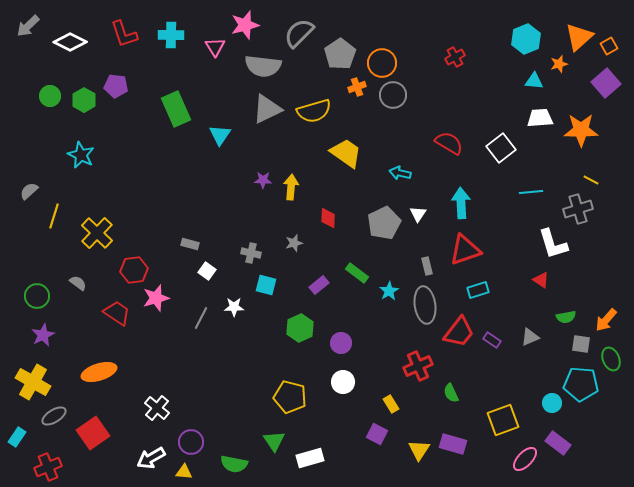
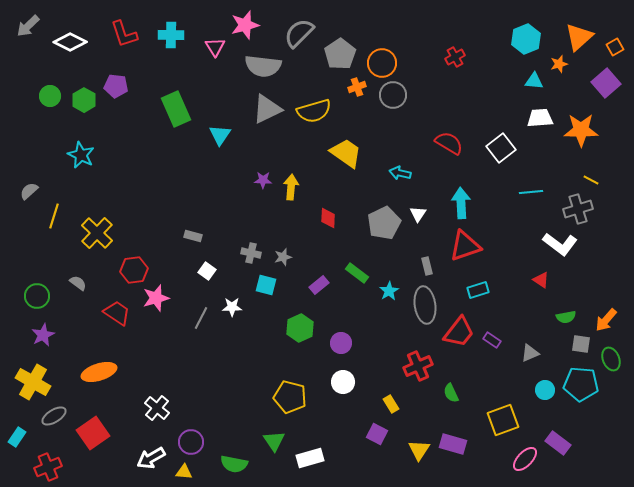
orange square at (609, 46): moved 6 px right, 1 px down
gray star at (294, 243): moved 11 px left, 14 px down
gray rectangle at (190, 244): moved 3 px right, 8 px up
white L-shape at (553, 244): moved 7 px right; rotated 36 degrees counterclockwise
red triangle at (465, 250): moved 4 px up
white star at (234, 307): moved 2 px left
gray triangle at (530, 337): moved 16 px down
cyan circle at (552, 403): moved 7 px left, 13 px up
